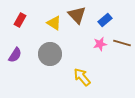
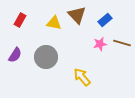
yellow triangle: rotated 21 degrees counterclockwise
gray circle: moved 4 px left, 3 px down
